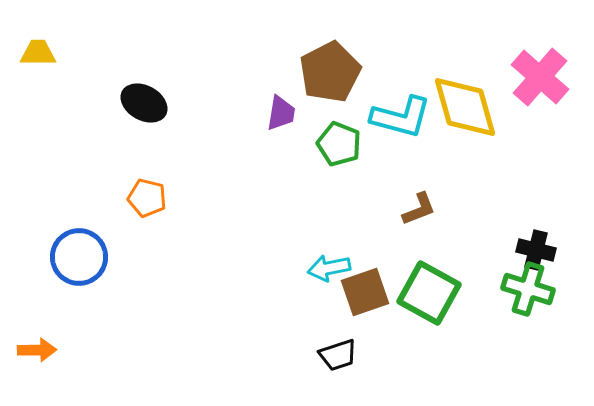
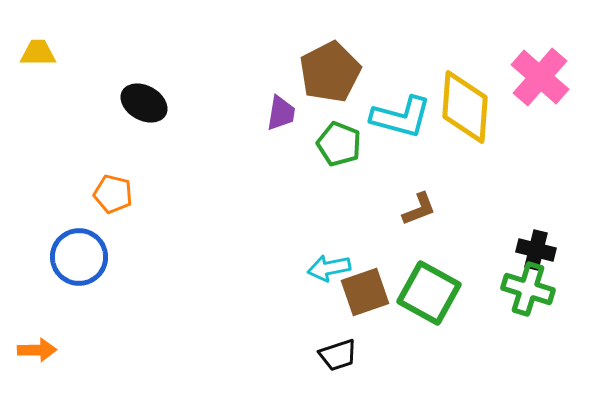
yellow diamond: rotated 20 degrees clockwise
orange pentagon: moved 34 px left, 4 px up
